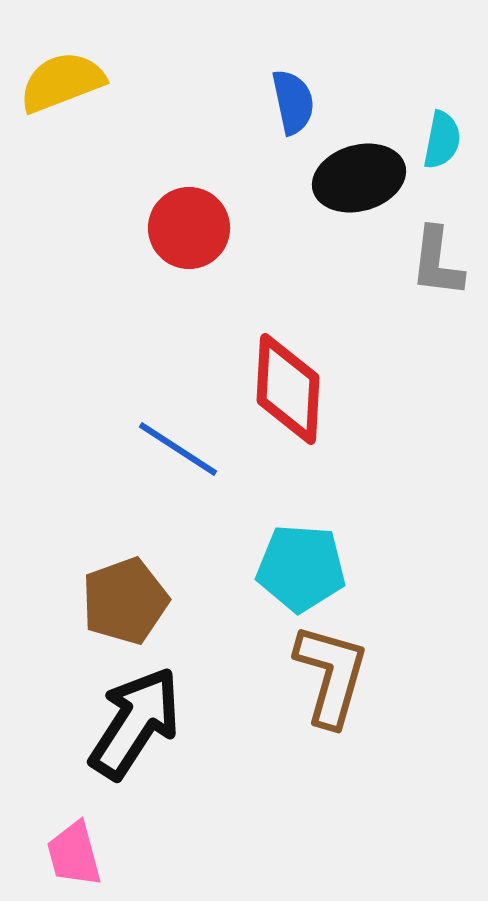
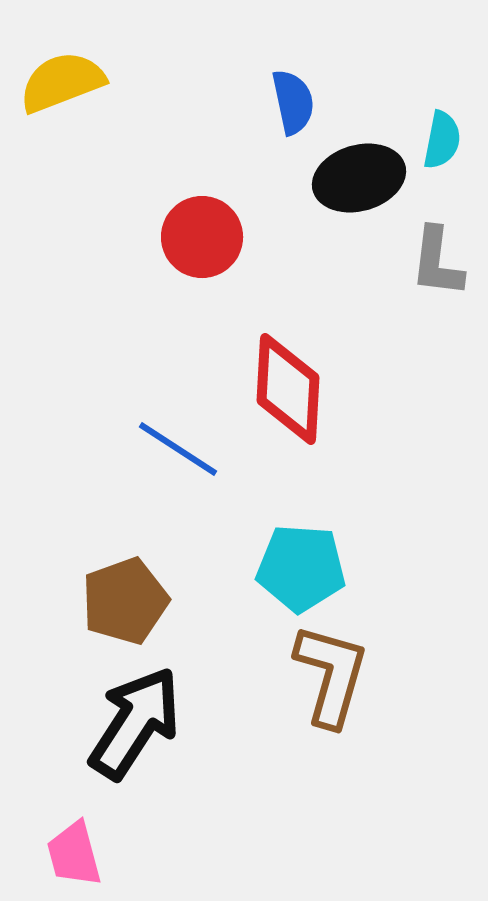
red circle: moved 13 px right, 9 px down
